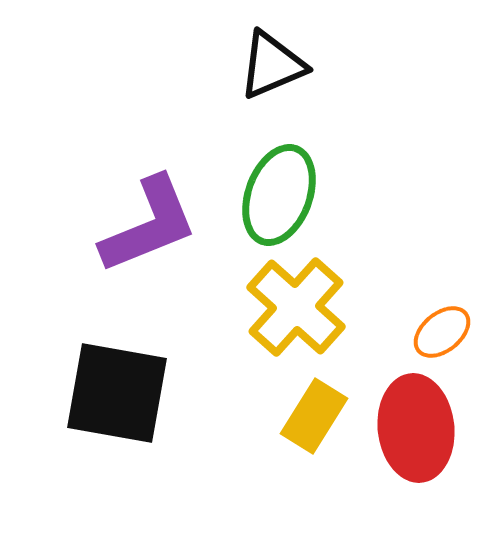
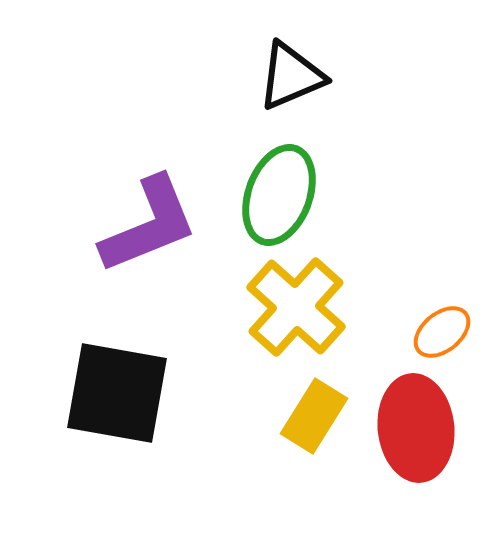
black triangle: moved 19 px right, 11 px down
